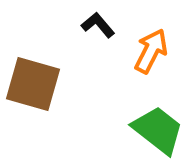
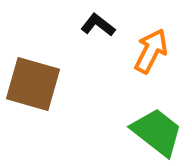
black L-shape: rotated 12 degrees counterclockwise
green trapezoid: moved 1 px left, 2 px down
